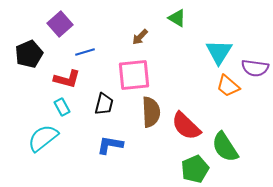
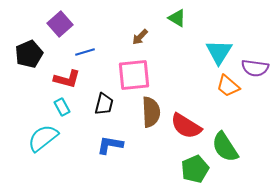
red semicircle: rotated 12 degrees counterclockwise
